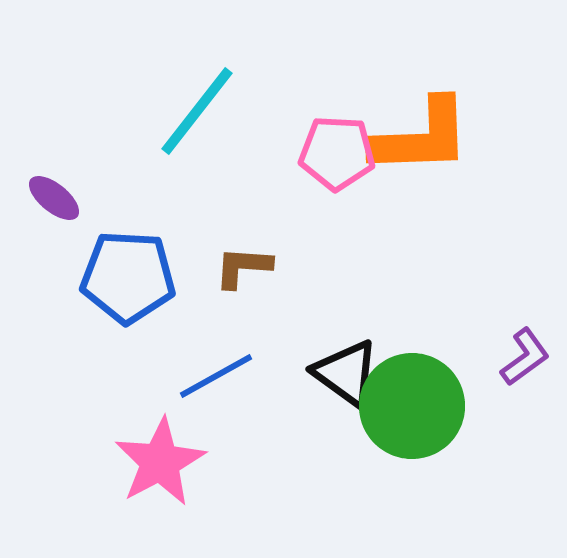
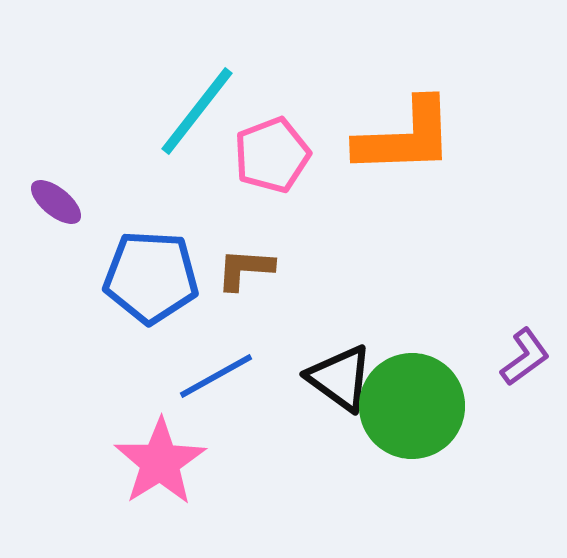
orange L-shape: moved 16 px left
pink pentagon: moved 65 px left, 2 px down; rotated 24 degrees counterclockwise
purple ellipse: moved 2 px right, 4 px down
brown L-shape: moved 2 px right, 2 px down
blue pentagon: moved 23 px right
black triangle: moved 6 px left, 5 px down
pink star: rotated 4 degrees counterclockwise
